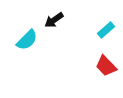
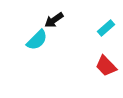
cyan rectangle: moved 2 px up
cyan semicircle: moved 10 px right
